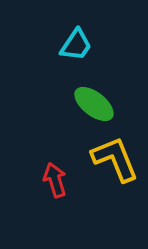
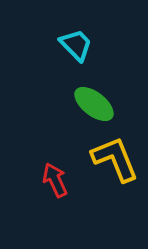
cyan trapezoid: rotated 78 degrees counterclockwise
red arrow: rotated 8 degrees counterclockwise
